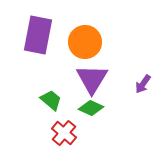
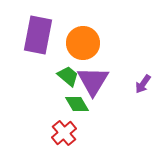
orange circle: moved 2 px left, 1 px down
purple triangle: moved 1 px right, 2 px down
green trapezoid: moved 17 px right, 24 px up
green diamond: moved 14 px left, 4 px up; rotated 35 degrees clockwise
red cross: rotated 10 degrees clockwise
